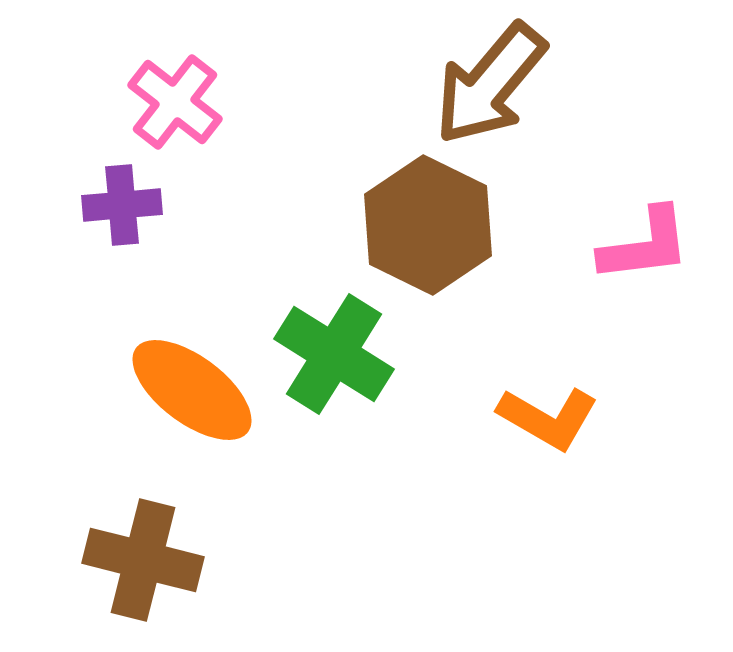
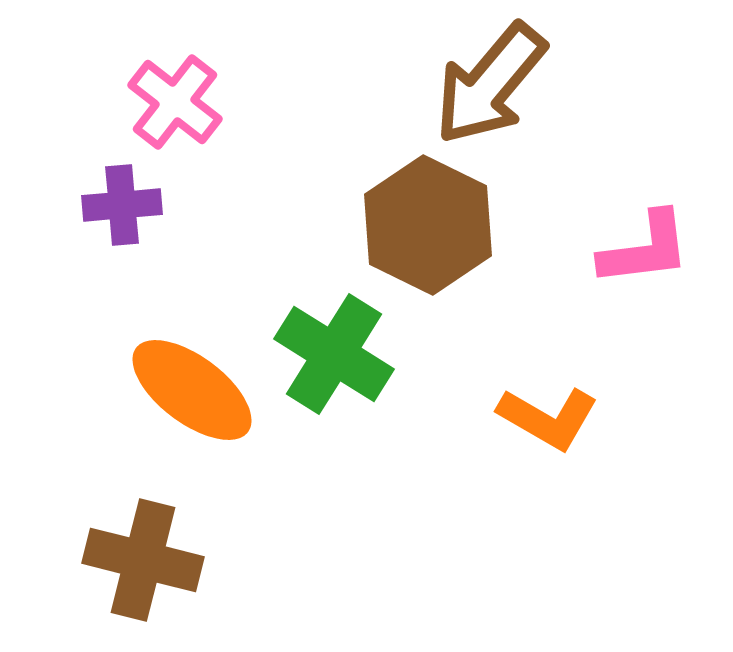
pink L-shape: moved 4 px down
